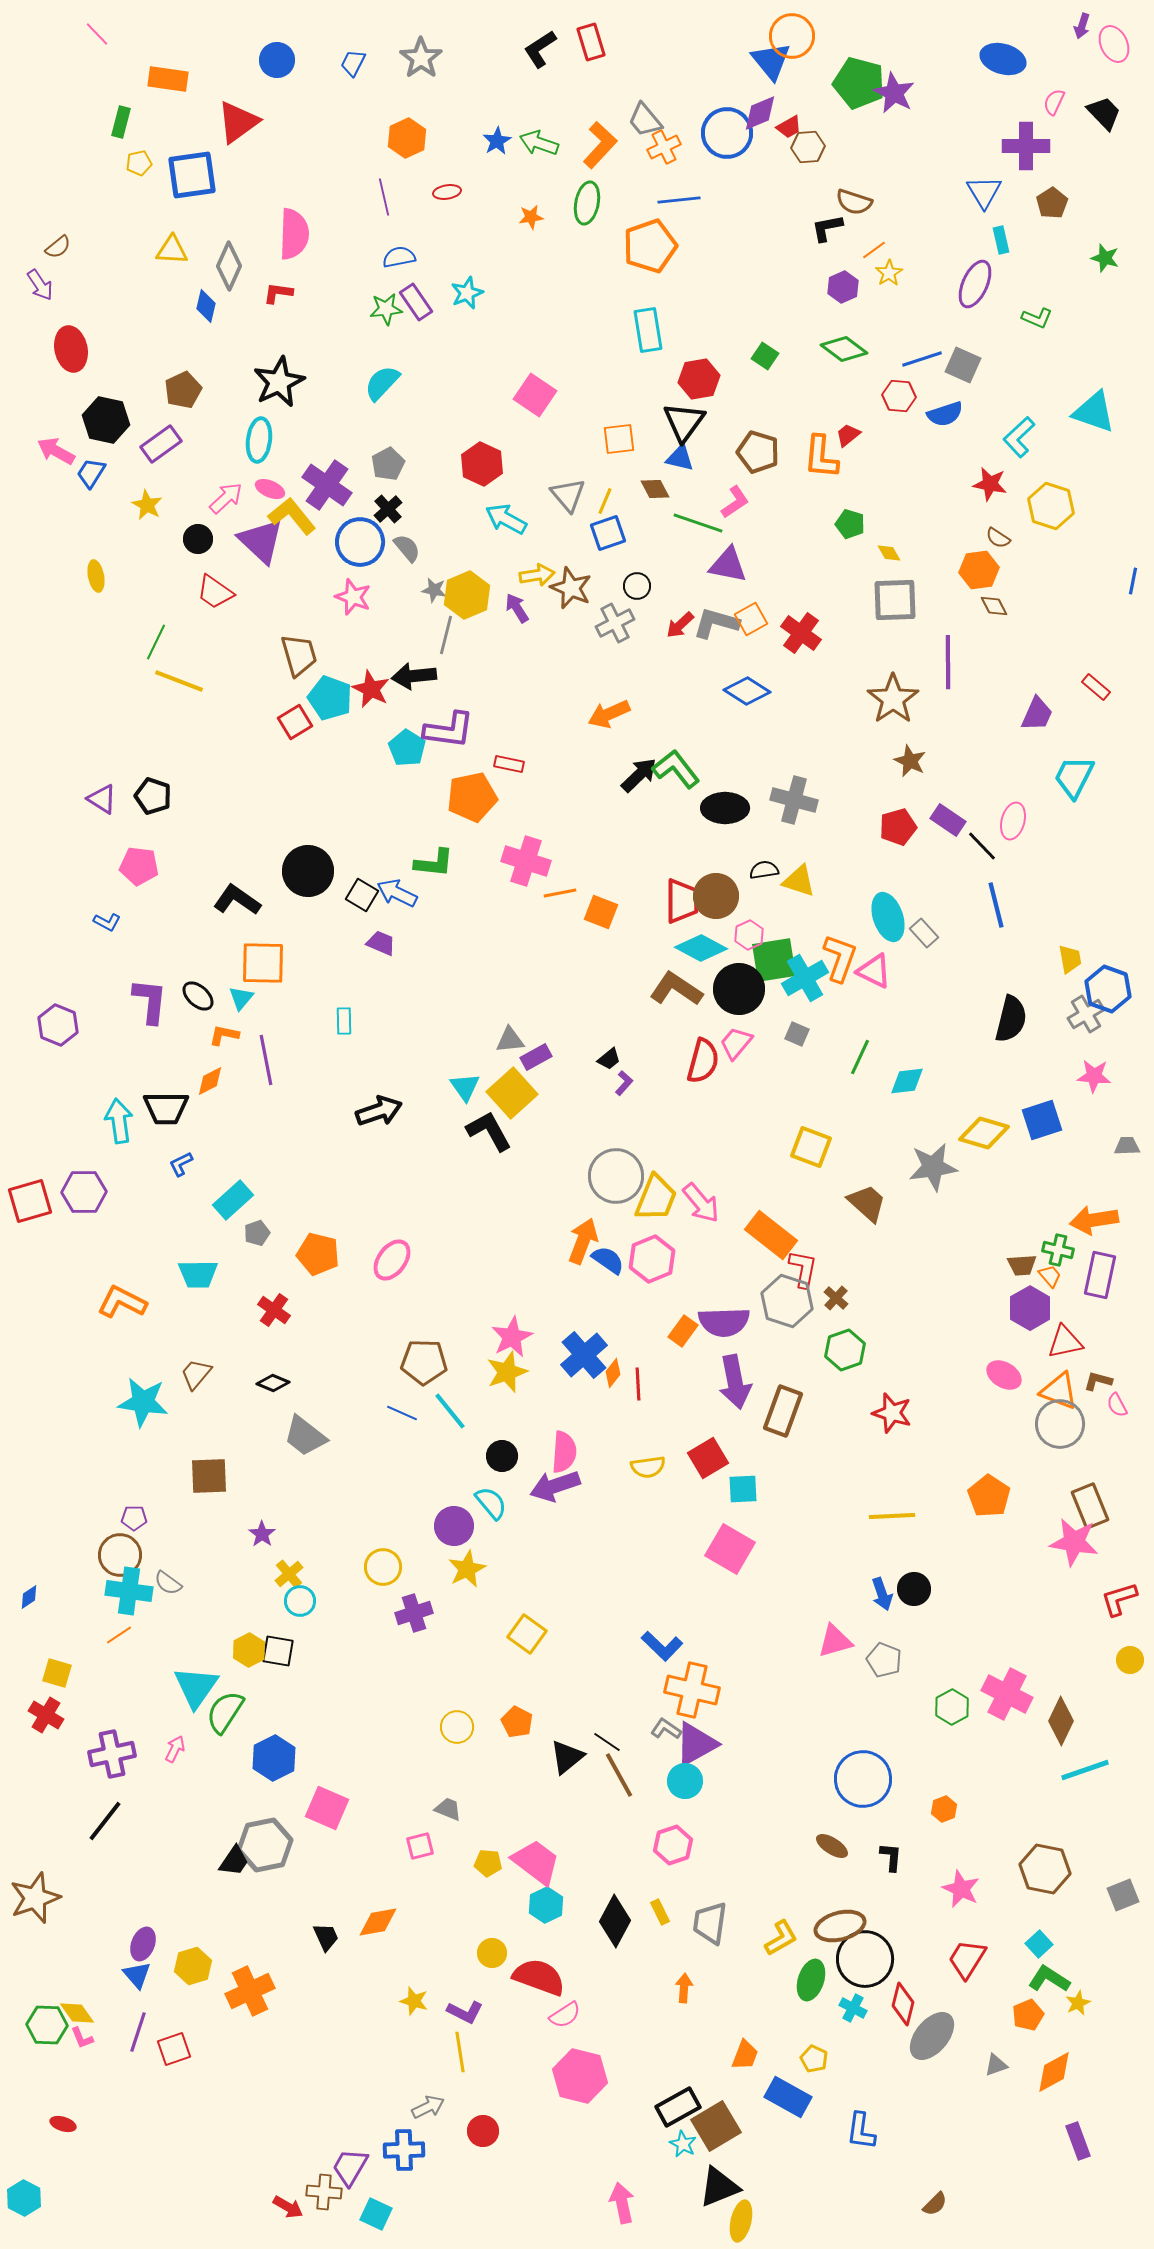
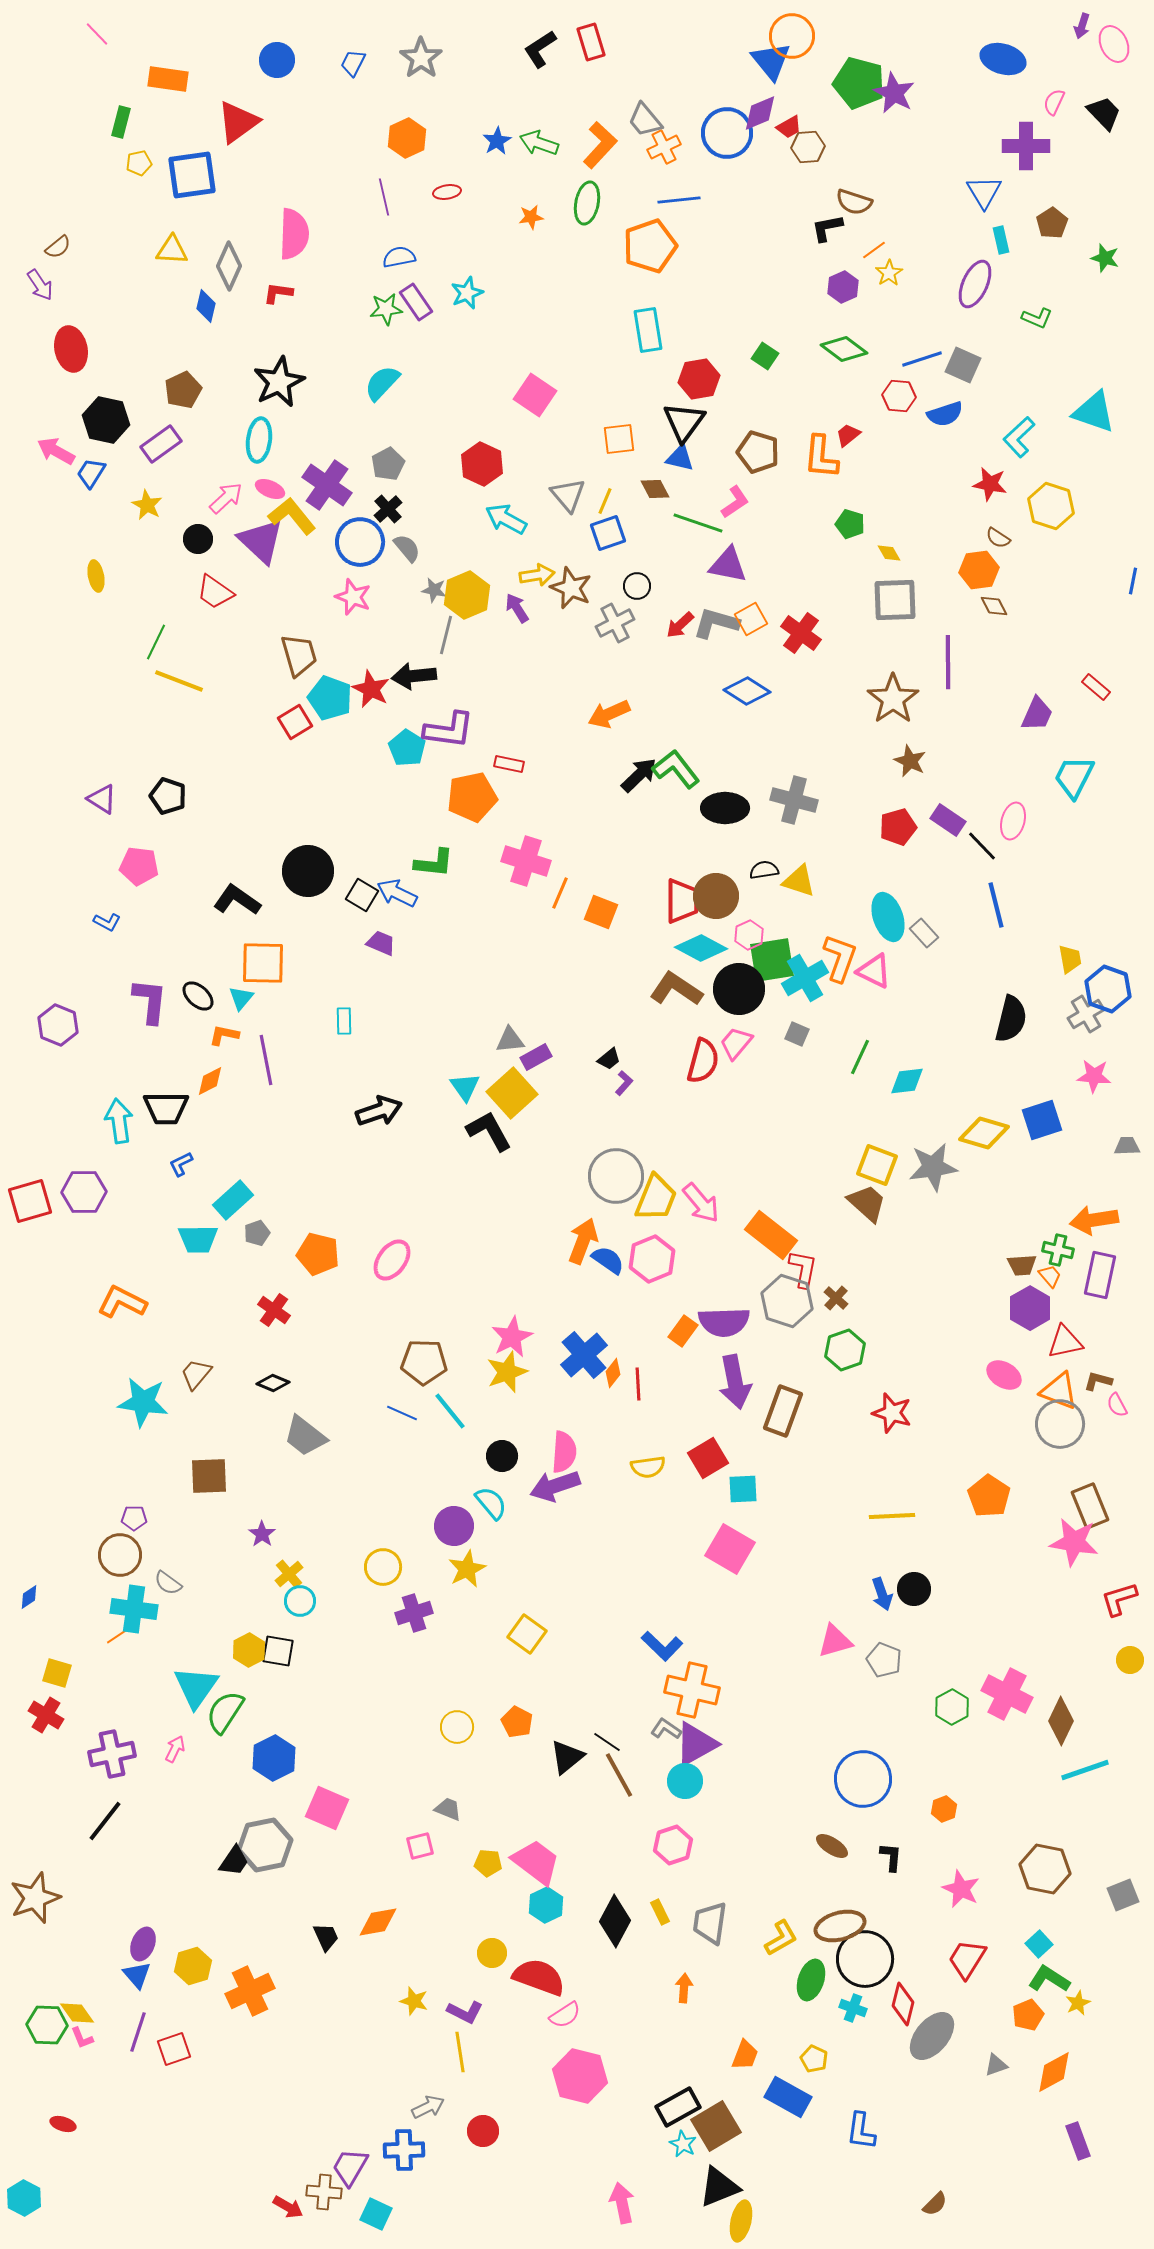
brown pentagon at (1052, 203): moved 20 px down
black pentagon at (153, 796): moved 15 px right
orange line at (560, 893): rotated 56 degrees counterclockwise
green square at (774, 960): moved 2 px left
yellow square at (811, 1147): moved 66 px right, 18 px down
cyan trapezoid at (198, 1274): moved 35 px up
cyan cross at (129, 1591): moved 5 px right, 18 px down
cyan cross at (853, 2008): rotated 8 degrees counterclockwise
